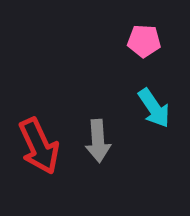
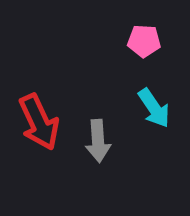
red arrow: moved 24 px up
